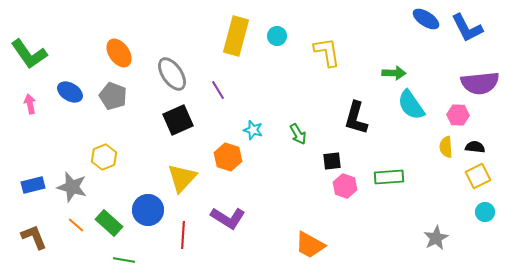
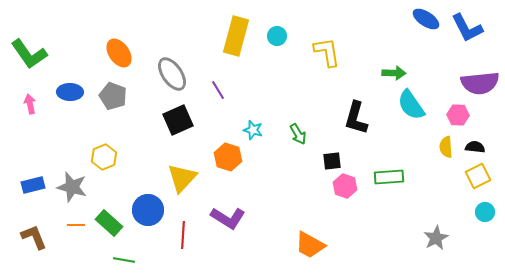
blue ellipse at (70, 92): rotated 30 degrees counterclockwise
orange line at (76, 225): rotated 42 degrees counterclockwise
